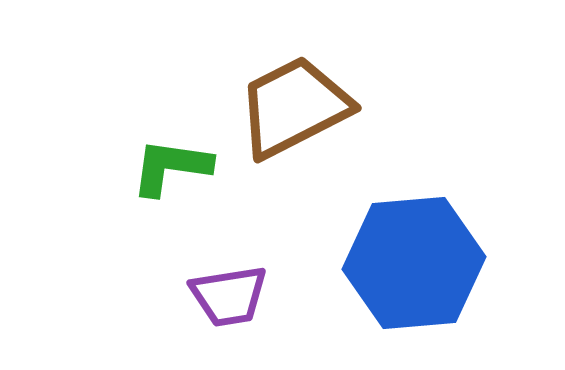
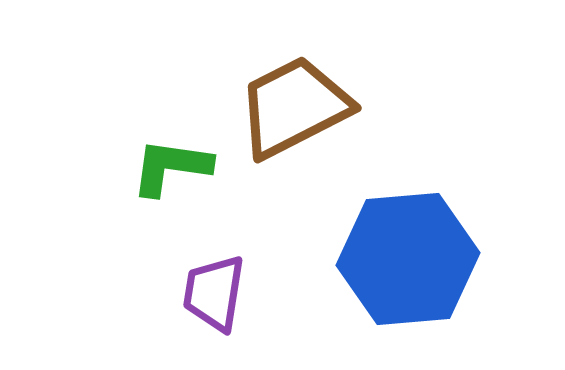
blue hexagon: moved 6 px left, 4 px up
purple trapezoid: moved 15 px left, 3 px up; rotated 108 degrees clockwise
